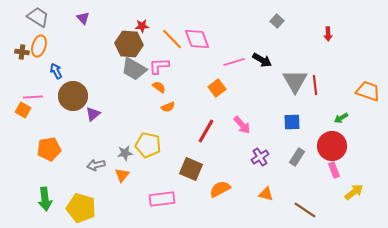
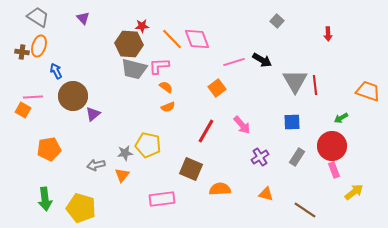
gray trapezoid at (134, 69): rotated 16 degrees counterclockwise
orange semicircle at (159, 87): moved 7 px right
orange semicircle at (220, 189): rotated 25 degrees clockwise
